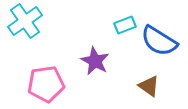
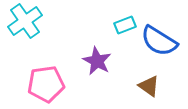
purple star: moved 2 px right
